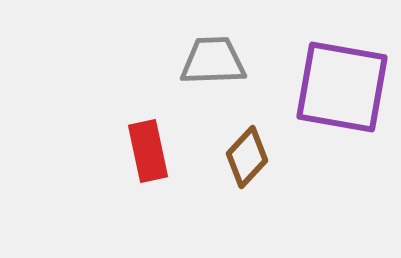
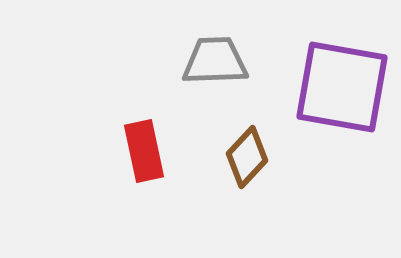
gray trapezoid: moved 2 px right
red rectangle: moved 4 px left
